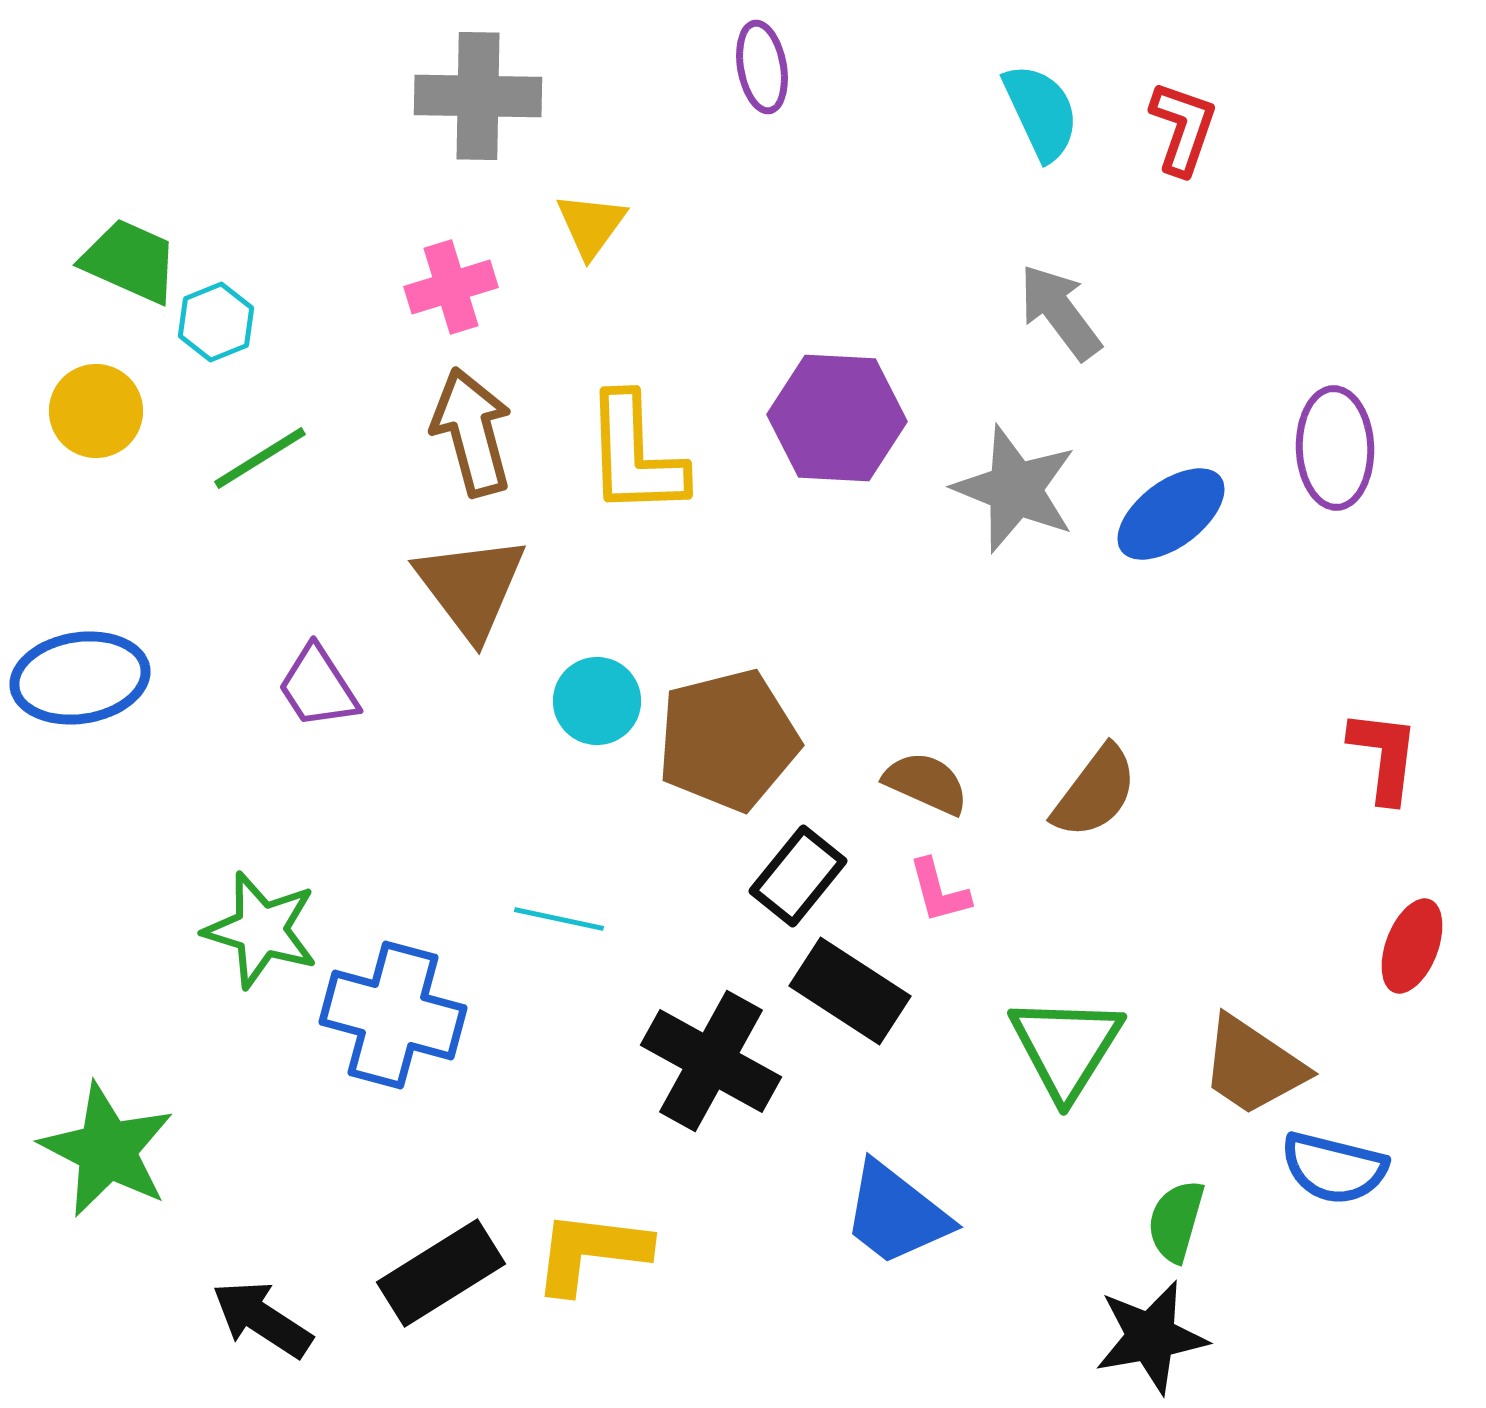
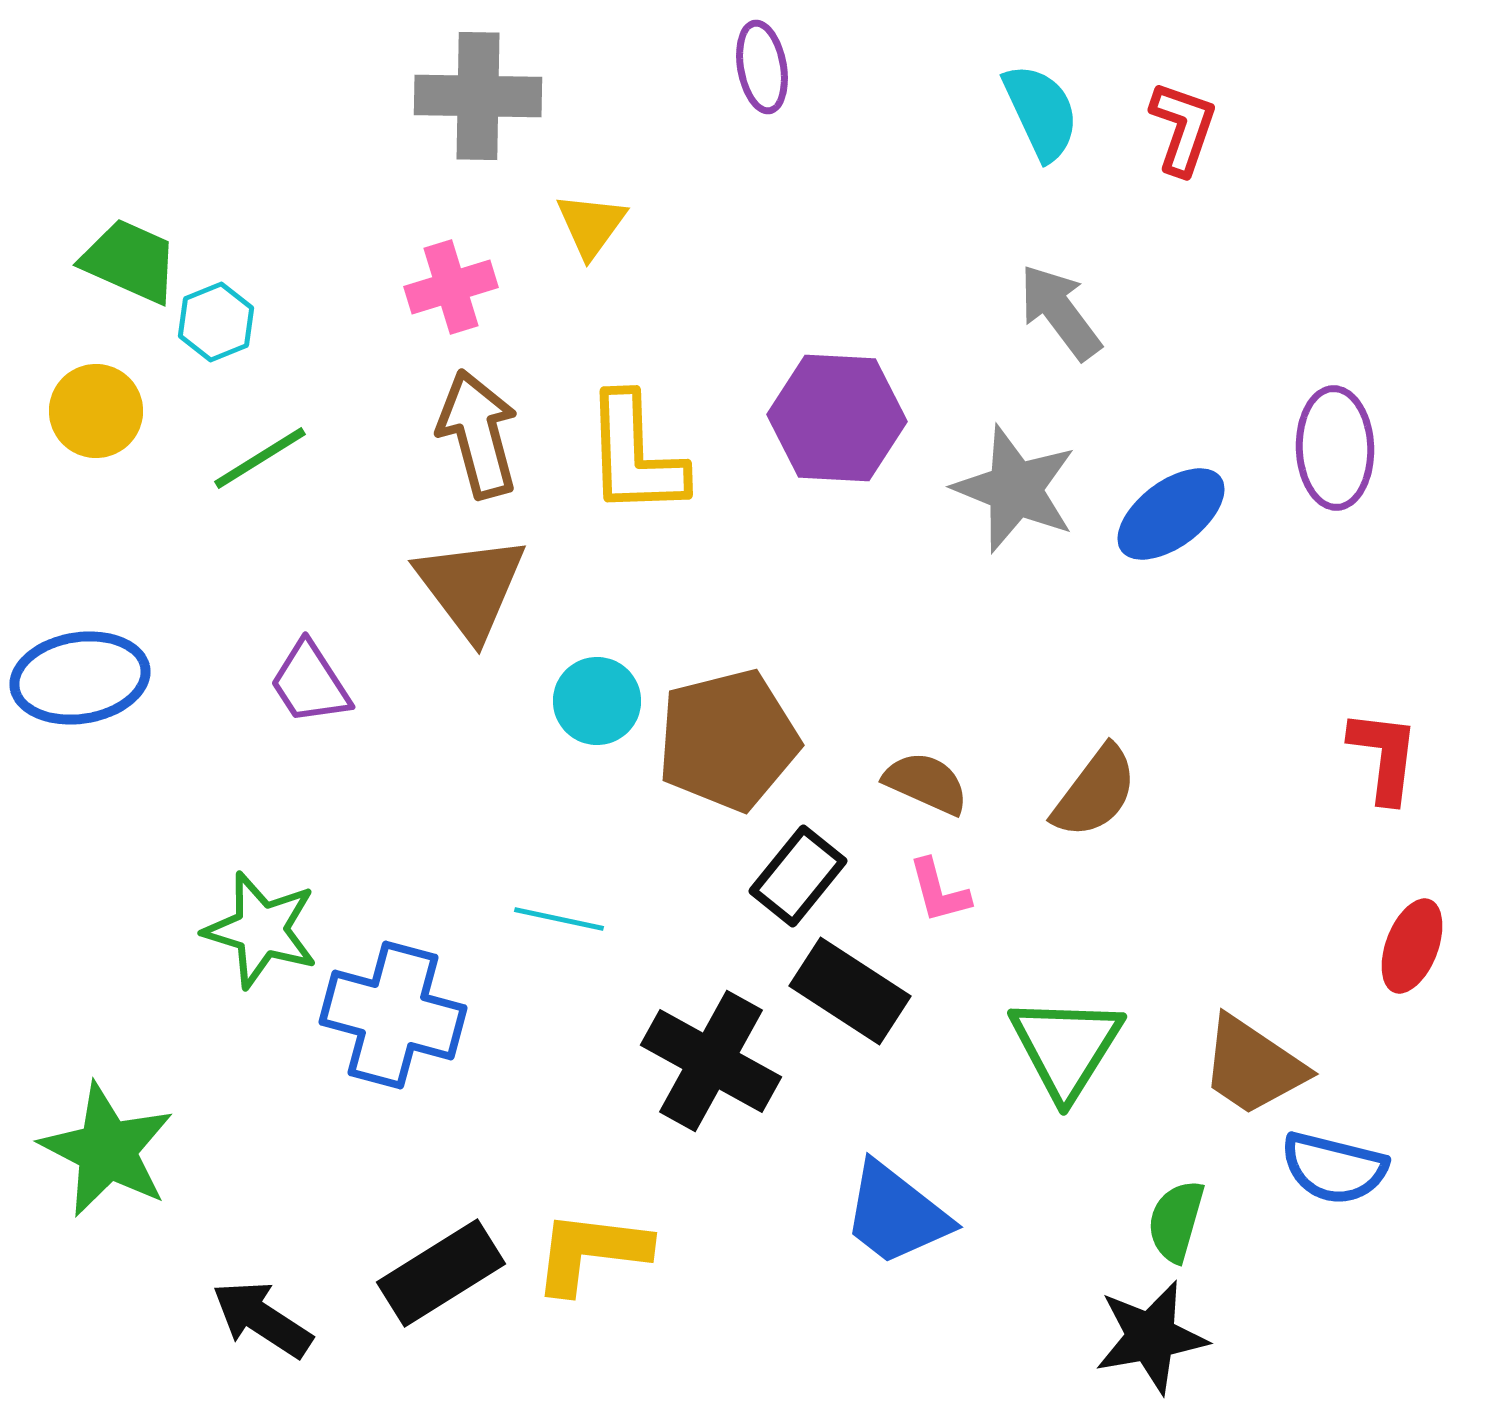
brown arrow at (472, 432): moved 6 px right, 2 px down
purple trapezoid at (318, 687): moved 8 px left, 4 px up
